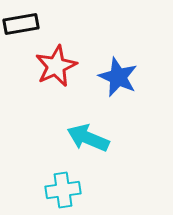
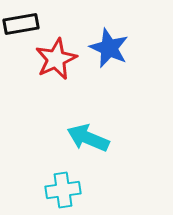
red star: moved 7 px up
blue star: moved 9 px left, 29 px up
